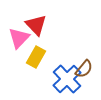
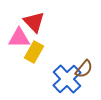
red triangle: moved 2 px left, 3 px up
pink triangle: rotated 45 degrees clockwise
yellow rectangle: moved 2 px left, 5 px up
